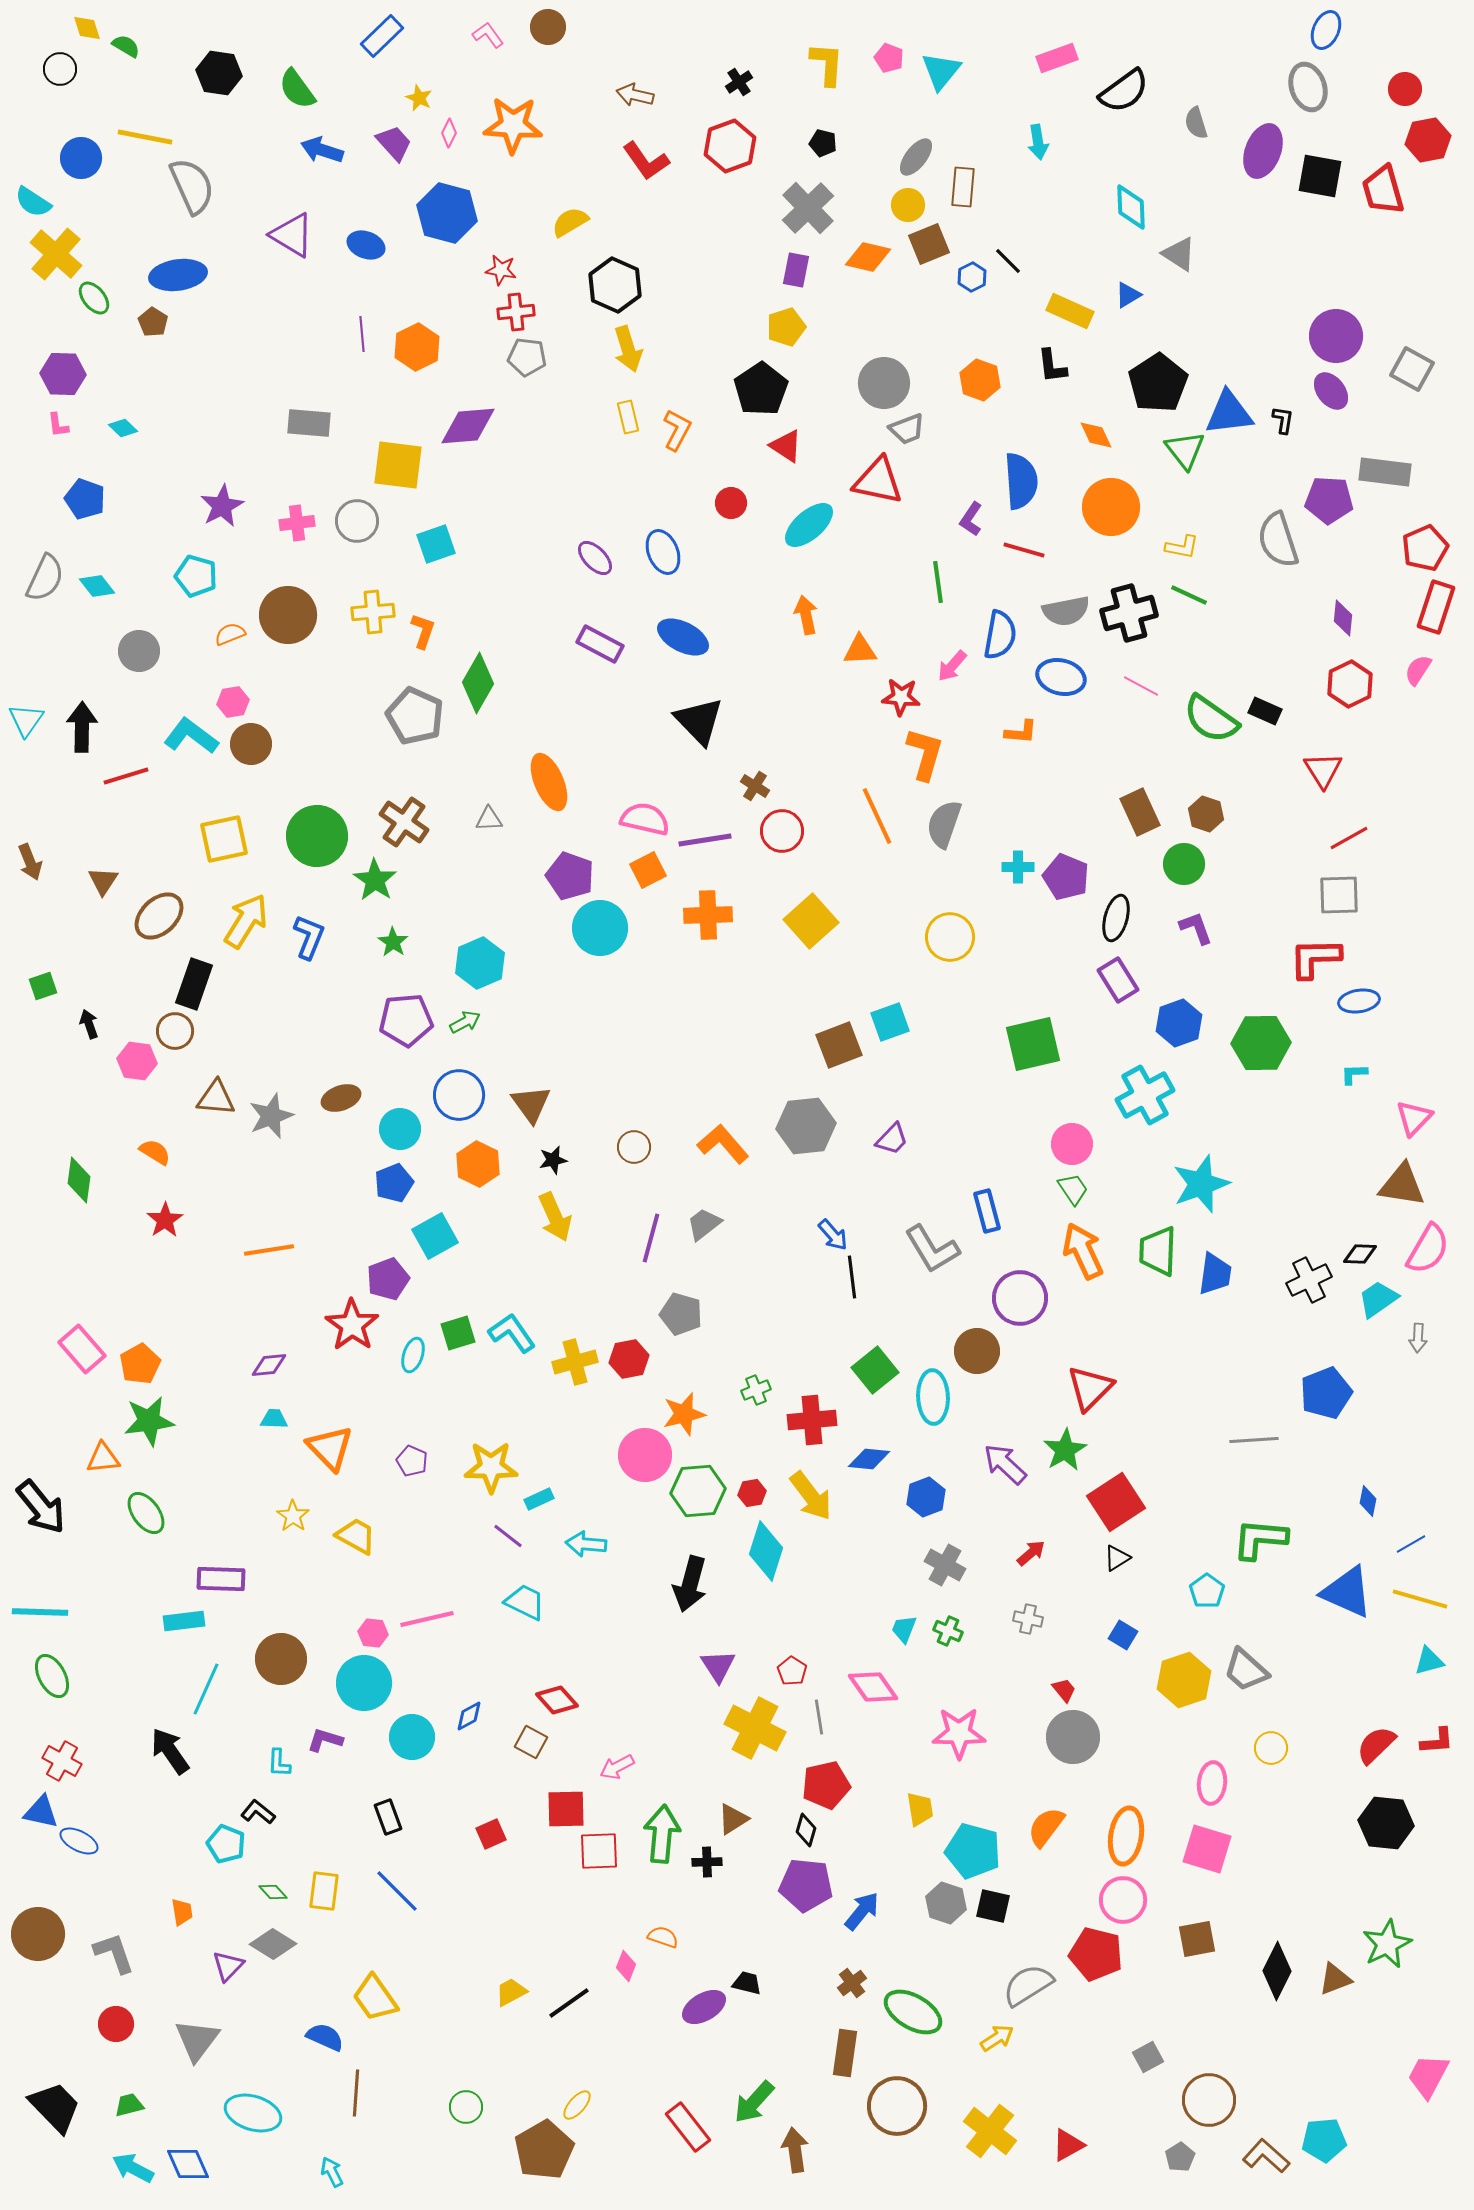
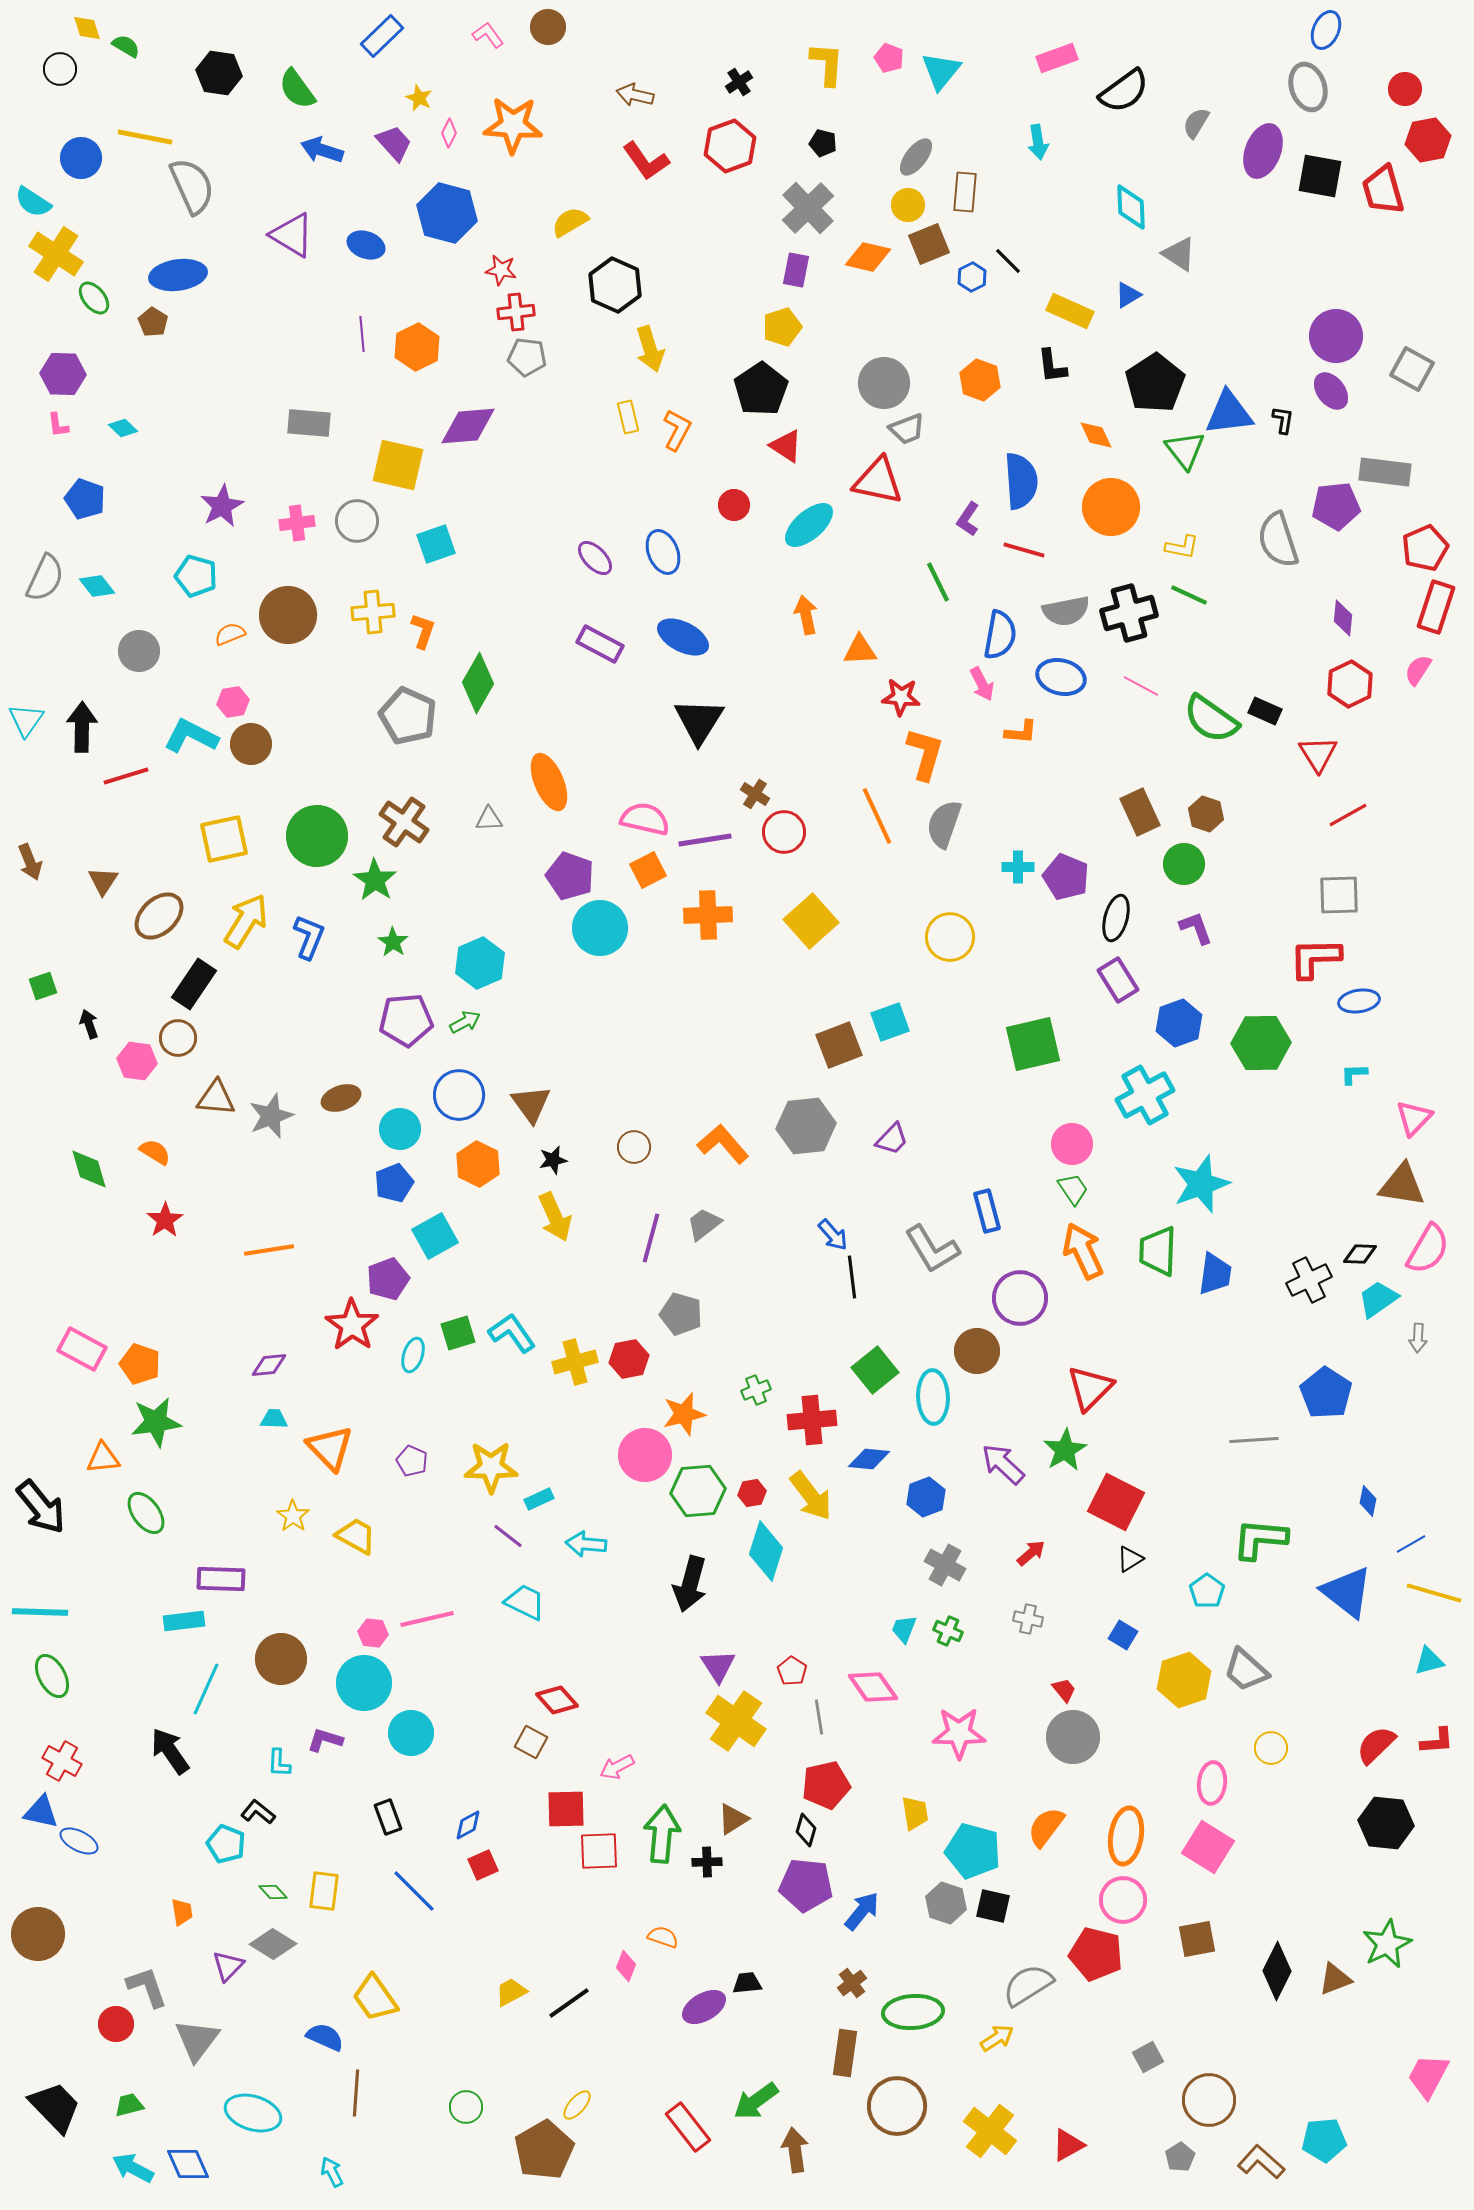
gray semicircle at (1196, 123): rotated 48 degrees clockwise
brown rectangle at (963, 187): moved 2 px right, 5 px down
yellow cross at (56, 254): rotated 8 degrees counterclockwise
yellow pentagon at (786, 327): moved 4 px left
yellow arrow at (628, 349): moved 22 px right
black pentagon at (1158, 383): moved 3 px left
yellow square at (398, 465): rotated 6 degrees clockwise
purple pentagon at (1329, 500): moved 7 px right, 6 px down; rotated 9 degrees counterclockwise
red circle at (731, 503): moved 3 px right, 2 px down
purple L-shape at (971, 519): moved 3 px left
green line at (938, 582): rotated 18 degrees counterclockwise
pink arrow at (952, 666): moved 30 px right, 18 px down; rotated 68 degrees counterclockwise
gray pentagon at (415, 716): moved 7 px left
black triangle at (699, 721): rotated 16 degrees clockwise
cyan L-shape at (191, 736): rotated 10 degrees counterclockwise
red triangle at (1323, 770): moved 5 px left, 16 px up
brown cross at (755, 786): moved 8 px down
red circle at (782, 831): moved 2 px right, 1 px down
red line at (1349, 838): moved 1 px left, 23 px up
black rectangle at (194, 984): rotated 15 degrees clockwise
brown circle at (175, 1031): moved 3 px right, 7 px down
green diamond at (79, 1180): moved 10 px right, 11 px up; rotated 24 degrees counterclockwise
pink rectangle at (82, 1349): rotated 21 degrees counterclockwise
orange pentagon at (140, 1364): rotated 24 degrees counterclockwise
blue pentagon at (1326, 1393): rotated 18 degrees counterclockwise
green star at (149, 1421): moved 7 px right, 1 px down
purple arrow at (1005, 1464): moved 2 px left
red square at (1116, 1502): rotated 30 degrees counterclockwise
black triangle at (1117, 1558): moved 13 px right, 1 px down
blue triangle at (1347, 1592): rotated 14 degrees clockwise
yellow line at (1420, 1599): moved 14 px right, 6 px up
blue diamond at (469, 1716): moved 1 px left, 109 px down
yellow cross at (755, 1728): moved 19 px left, 7 px up; rotated 8 degrees clockwise
cyan circle at (412, 1737): moved 1 px left, 4 px up
yellow trapezoid at (920, 1809): moved 5 px left, 4 px down
red square at (491, 1834): moved 8 px left, 31 px down
pink square at (1207, 1849): moved 1 px right, 2 px up; rotated 15 degrees clockwise
blue line at (397, 1891): moved 17 px right
gray L-shape at (114, 1953): moved 33 px right, 34 px down
black trapezoid at (747, 1983): rotated 20 degrees counterclockwise
green ellipse at (913, 2012): rotated 34 degrees counterclockwise
green arrow at (754, 2102): moved 2 px right, 1 px up; rotated 12 degrees clockwise
brown L-shape at (1266, 2156): moved 5 px left, 6 px down
